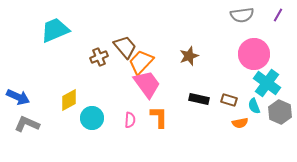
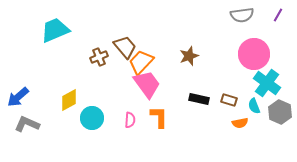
blue arrow: rotated 115 degrees clockwise
